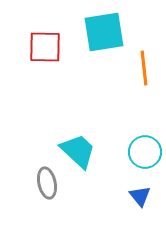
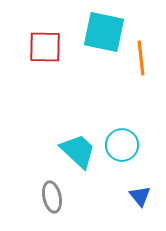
cyan square: rotated 21 degrees clockwise
orange line: moved 3 px left, 10 px up
cyan circle: moved 23 px left, 7 px up
gray ellipse: moved 5 px right, 14 px down
